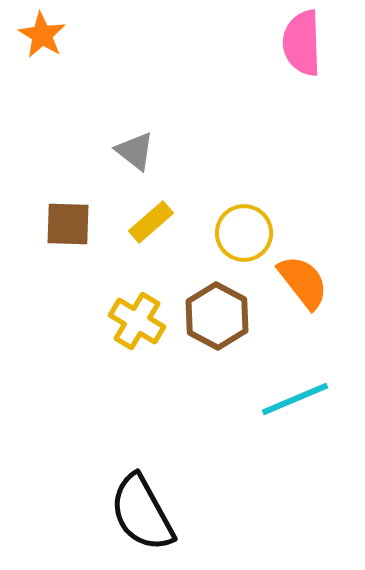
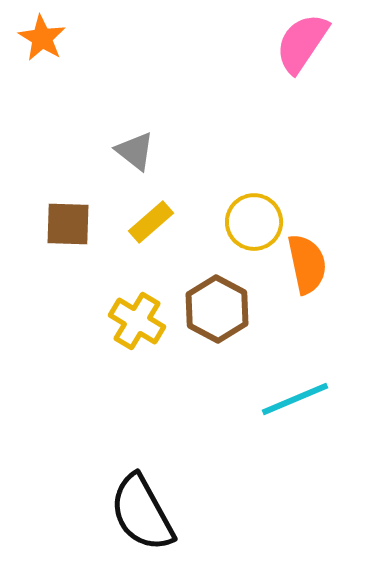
orange star: moved 3 px down
pink semicircle: rotated 36 degrees clockwise
yellow circle: moved 10 px right, 11 px up
orange semicircle: moved 4 px right, 18 px up; rotated 26 degrees clockwise
brown hexagon: moved 7 px up
